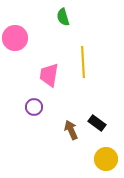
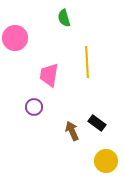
green semicircle: moved 1 px right, 1 px down
yellow line: moved 4 px right
brown arrow: moved 1 px right, 1 px down
yellow circle: moved 2 px down
